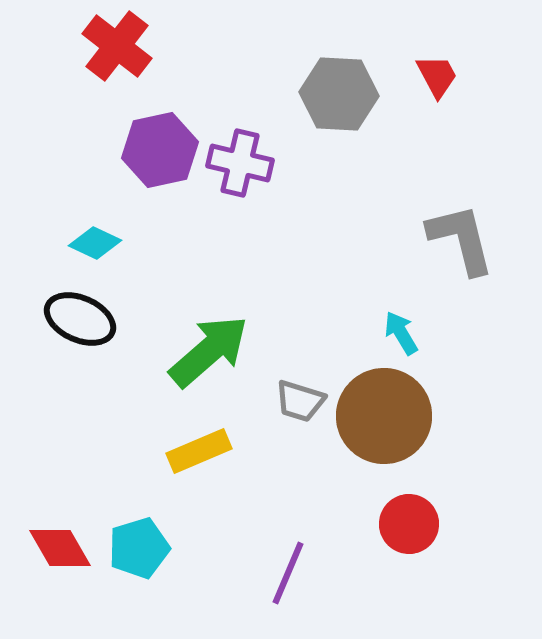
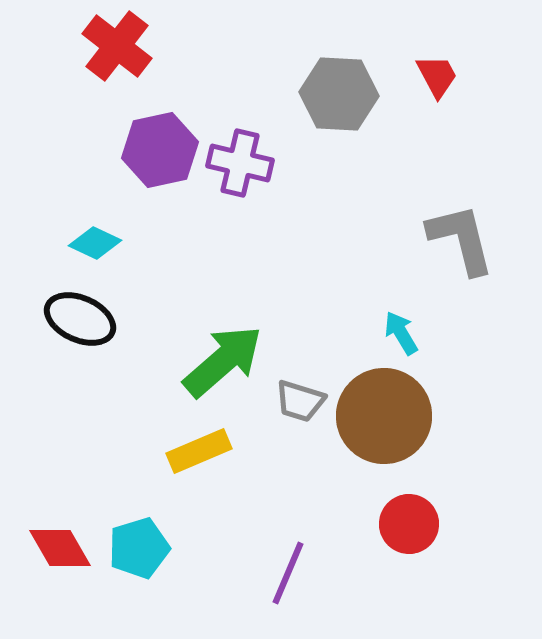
green arrow: moved 14 px right, 10 px down
